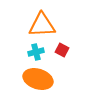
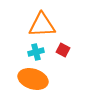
red square: moved 1 px right
orange ellipse: moved 5 px left
